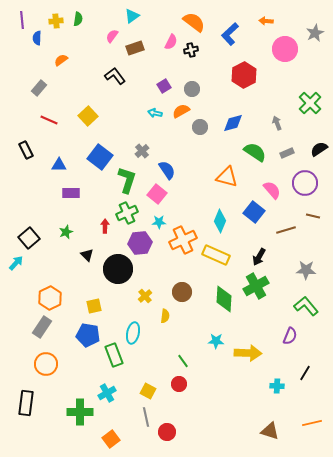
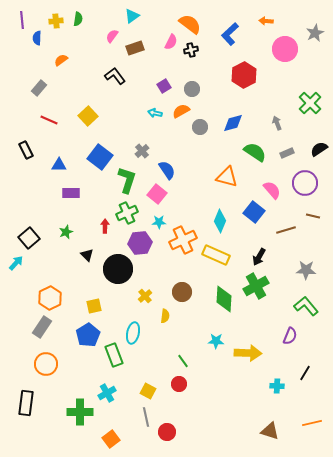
orange semicircle at (194, 22): moved 4 px left, 2 px down
blue pentagon at (88, 335): rotated 30 degrees clockwise
